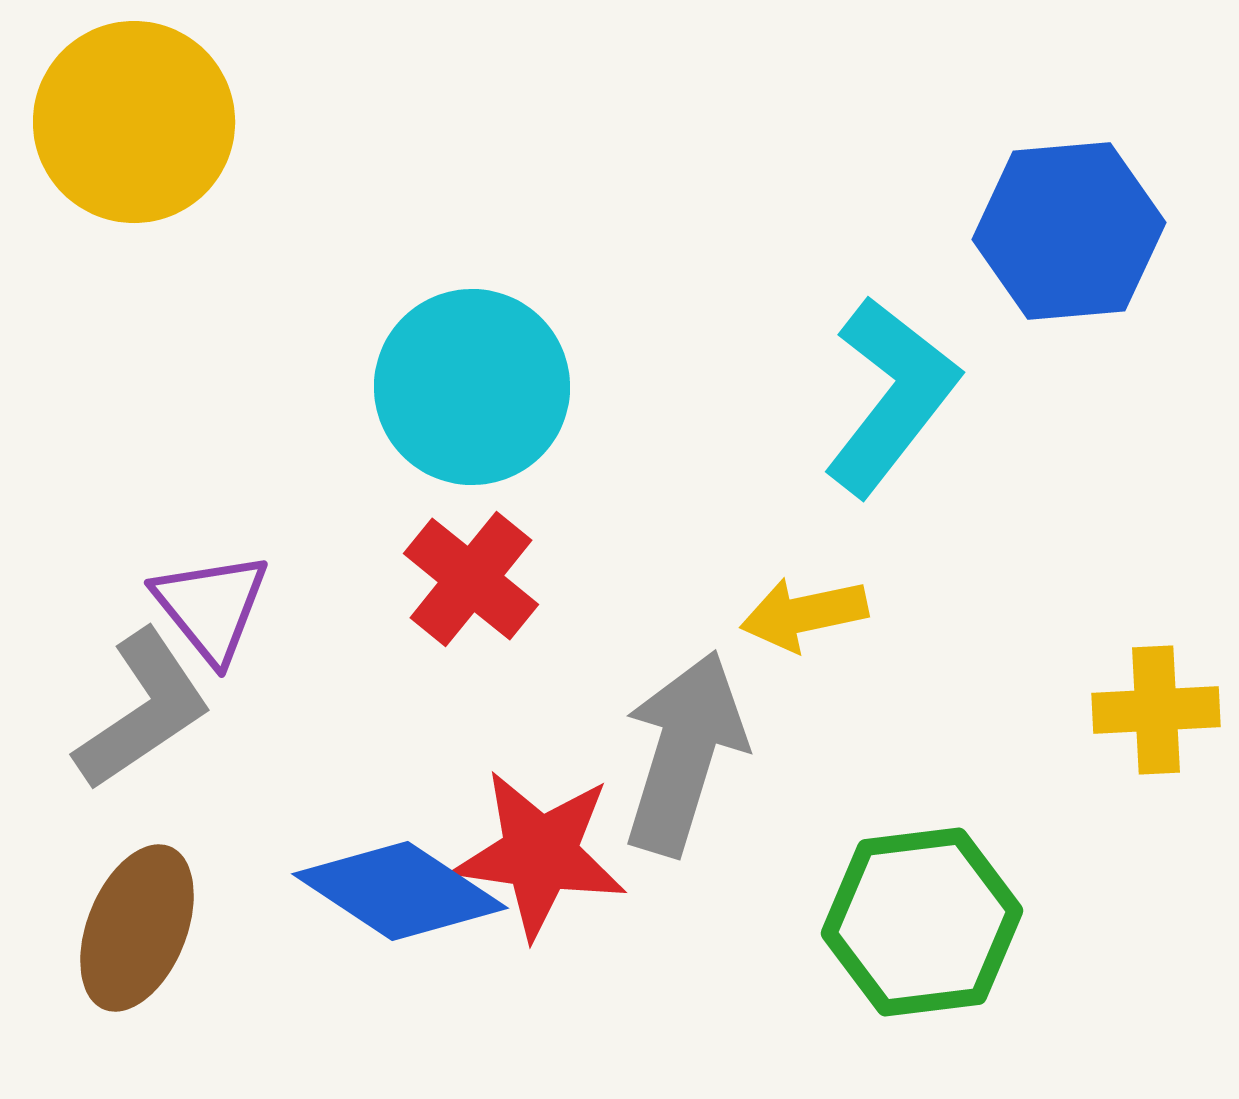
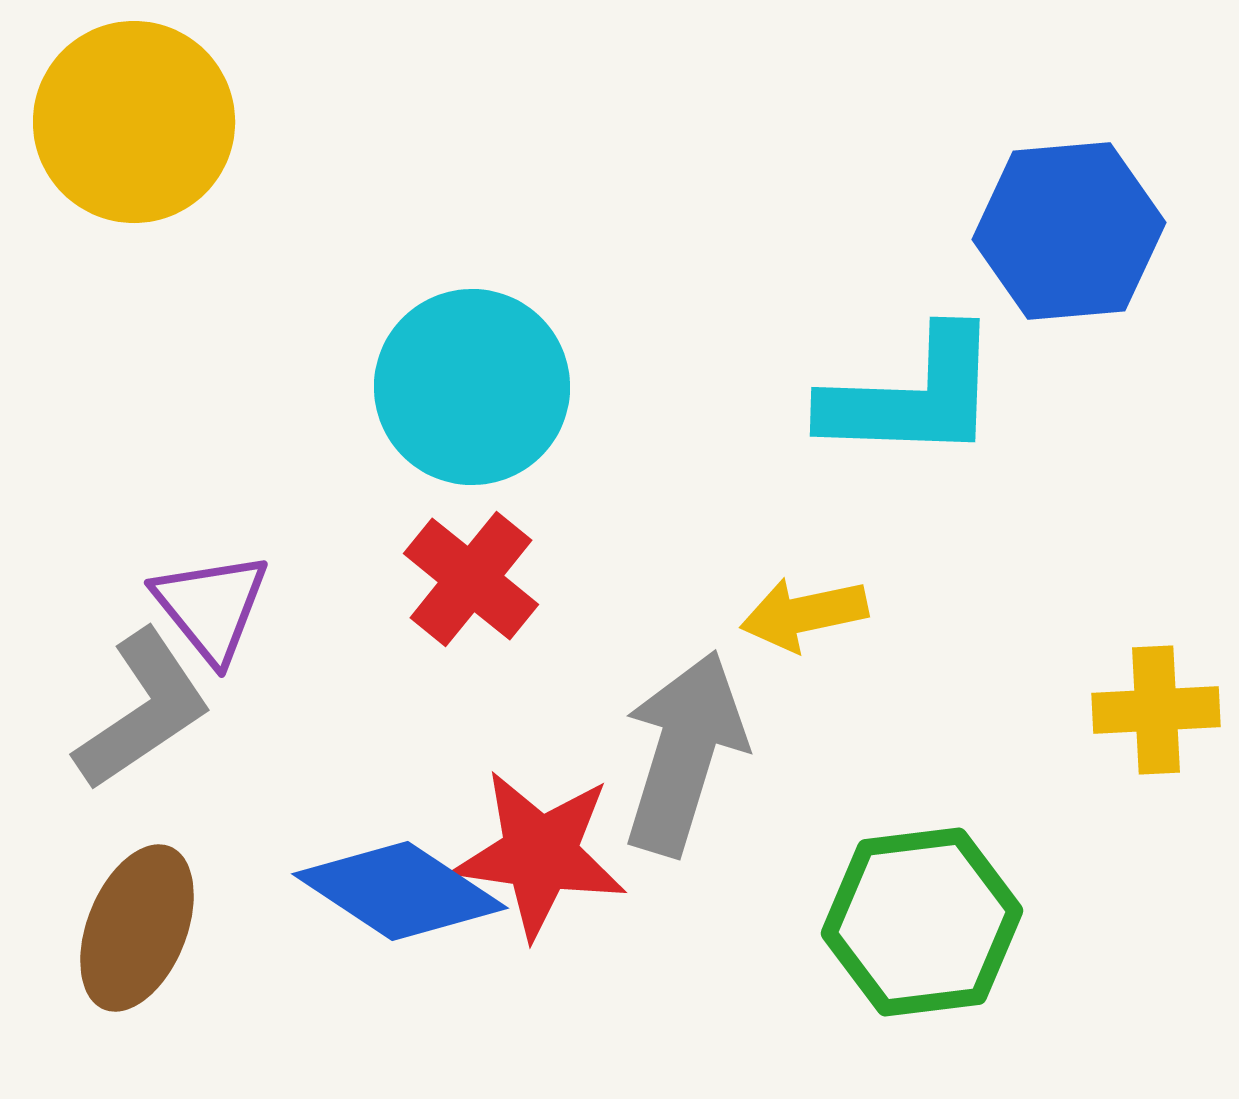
cyan L-shape: moved 21 px right; rotated 54 degrees clockwise
